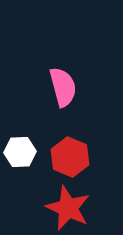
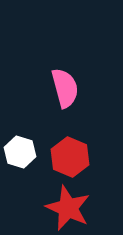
pink semicircle: moved 2 px right, 1 px down
white hexagon: rotated 20 degrees clockwise
